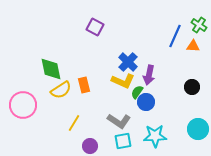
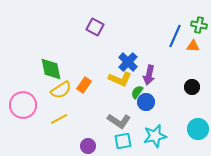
green cross: rotated 21 degrees counterclockwise
yellow L-shape: moved 3 px left, 2 px up
orange rectangle: rotated 49 degrees clockwise
yellow line: moved 15 px left, 4 px up; rotated 30 degrees clockwise
cyan star: rotated 10 degrees counterclockwise
purple circle: moved 2 px left
